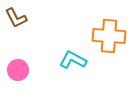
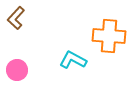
brown L-shape: rotated 70 degrees clockwise
pink circle: moved 1 px left
